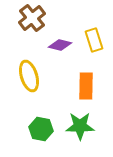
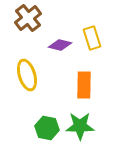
brown cross: moved 4 px left
yellow rectangle: moved 2 px left, 2 px up
yellow ellipse: moved 2 px left, 1 px up
orange rectangle: moved 2 px left, 1 px up
green hexagon: moved 6 px right, 1 px up
